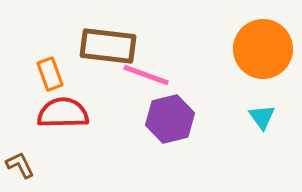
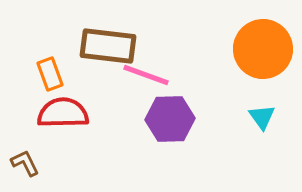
purple hexagon: rotated 12 degrees clockwise
brown L-shape: moved 5 px right, 2 px up
